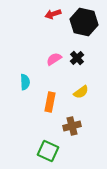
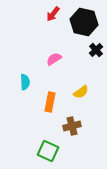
red arrow: rotated 35 degrees counterclockwise
black cross: moved 19 px right, 8 px up
